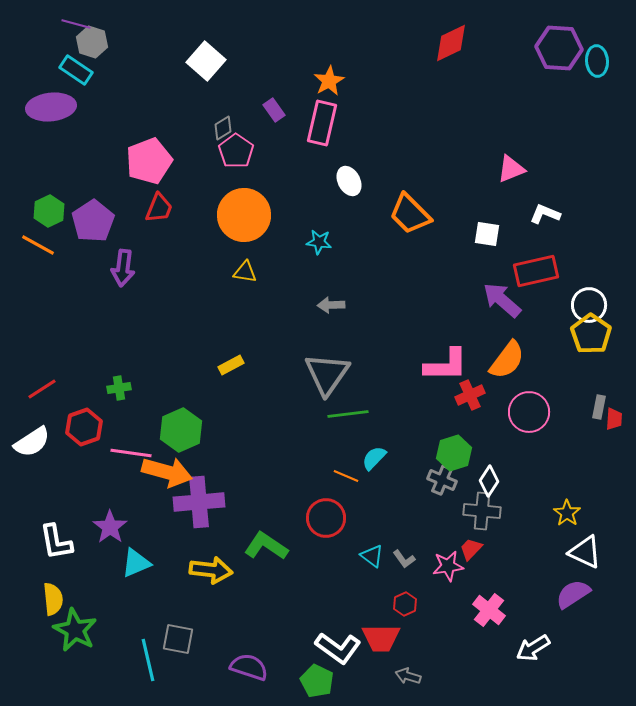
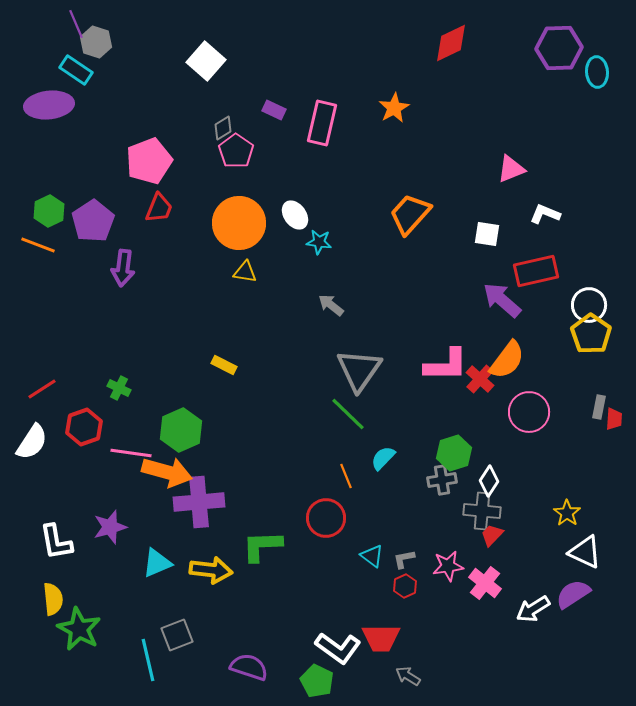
purple line at (76, 24): rotated 52 degrees clockwise
gray hexagon at (92, 42): moved 4 px right
purple hexagon at (559, 48): rotated 6 degrees counterclockwise
cyan ellipse at (597, 61): moved 11 px down
orange star at (329, 81): moved 65 px right, 27 px down
purple ellipse at (51, 107): moved 2 px left, 2 px up
purple rectangle at (274, 110): rotated 30 degrees counterclockwise
white ellipse at (349, 181): moved 54 px left, 34 px down; rotated 8 degrees counterclockwise
orange trapezoid at (410, 214): rotated 87 degrees clockwise
orange circle at (244, 215): moved 5 px left, 8 px down
orange line at (38, 245): rotated 8 degrees counterclockwise
gray arrow at (331, 305): rotated 40 degrees clockwise
yellow rectangle at (231, 365): moved 7 px left; rotated 55 degrees clockwise
gray triangle at (327, 374): moved 32 px right, 4 px up
green cross at (119, 388): rotated 35 degrees clockwise
red cross at (470, 395): moved 10 px right, 16 px up; rotated 24 degrees counterclockwise
green line at (348, 414): rotated 51 degrees clockwise
white semicircle at (32, 442): rotated 24 degrees counterclockwise
cyan semicircle at (374, 458): moved 9 px right
orange line at (346, 476): rotated 45 degrees clockwise
gray cross at (442, 480): rotated 32 degrees counterclockwise
purple star at (110, 527): rotated 20 degrees clockwise
green L-shape at (266, 546): moved 4 px left; rotated 36 degrees counterclockwise
red trapezoid at (471, 549): moved 21 px right, 14 px up
gray L-shape at (404, 559): rotated 115 degrees clockwise
cyan triangle at (136, 563): moved 21 px right
red hexagon at (405, 604): moved 18 px up
pink cross at (489, 610): moved 4 px left, 27 px up
green star at (75, 630): moved 4 px right, 1 px up
gray square at (178, 639): moved 1 px left, 4 px up; rotated 32 degrees counterclockwise
white arrow at (533, 648): moved 39 px up
gray arrow at (408, 676): rotated 15 degrees clockwise
